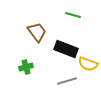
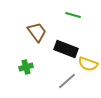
gray line: rotated 24 degrees counterclockwise
